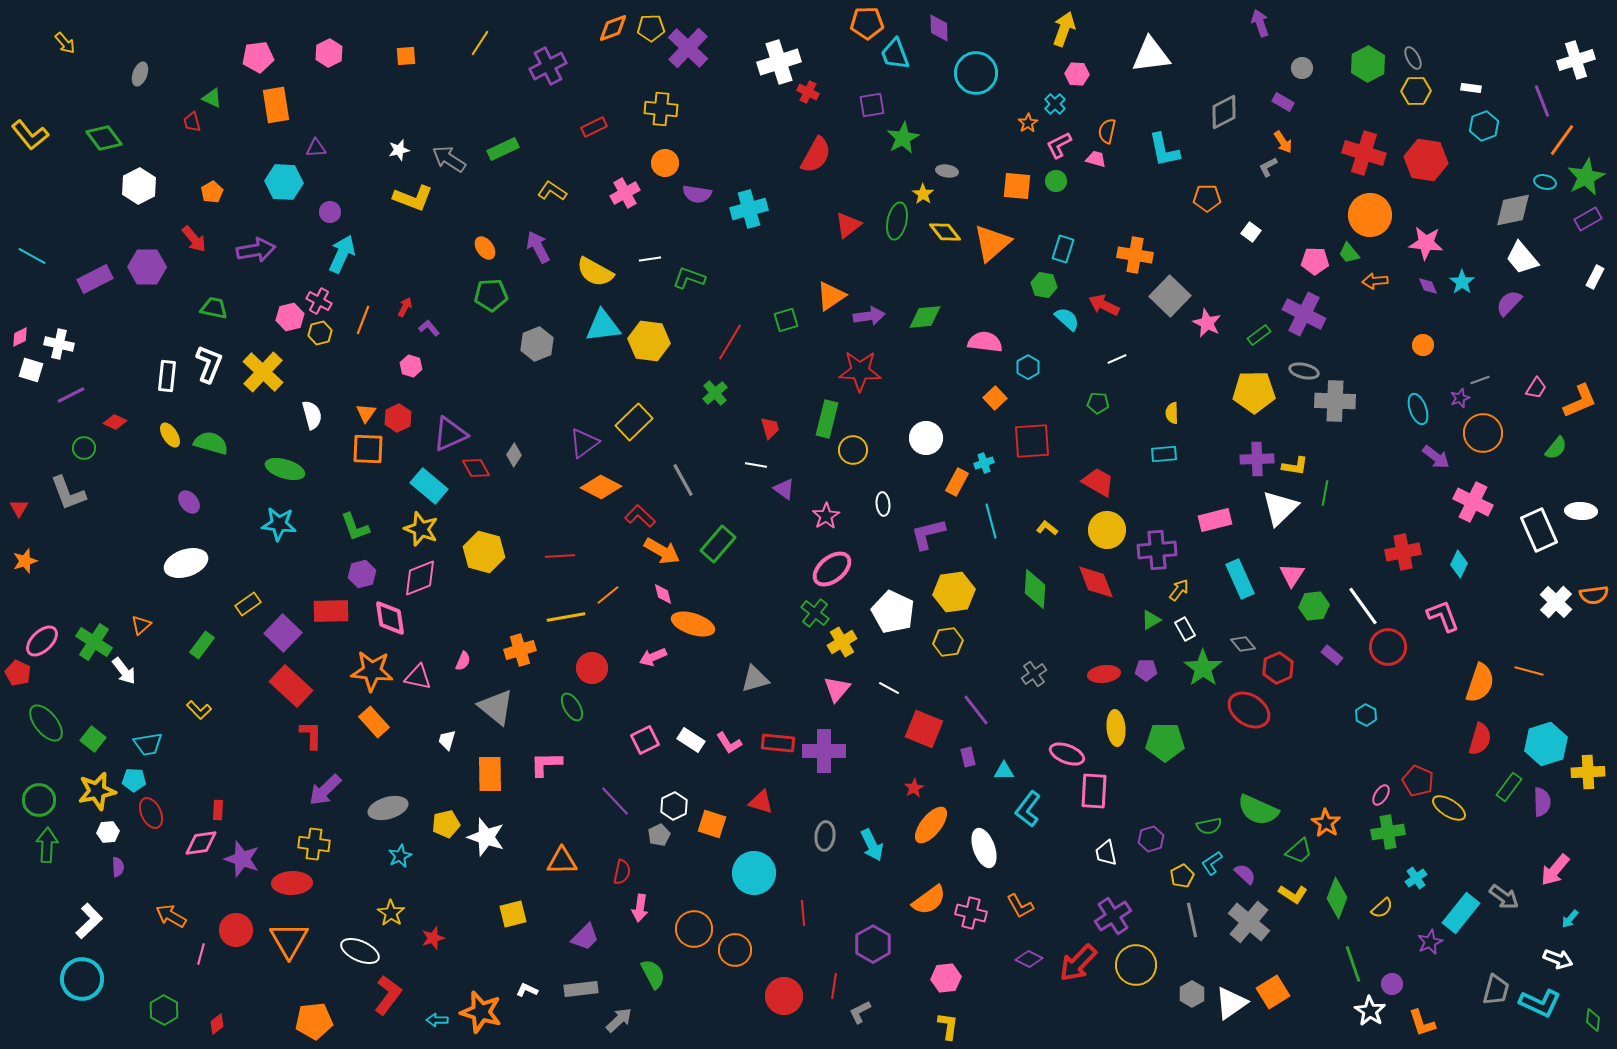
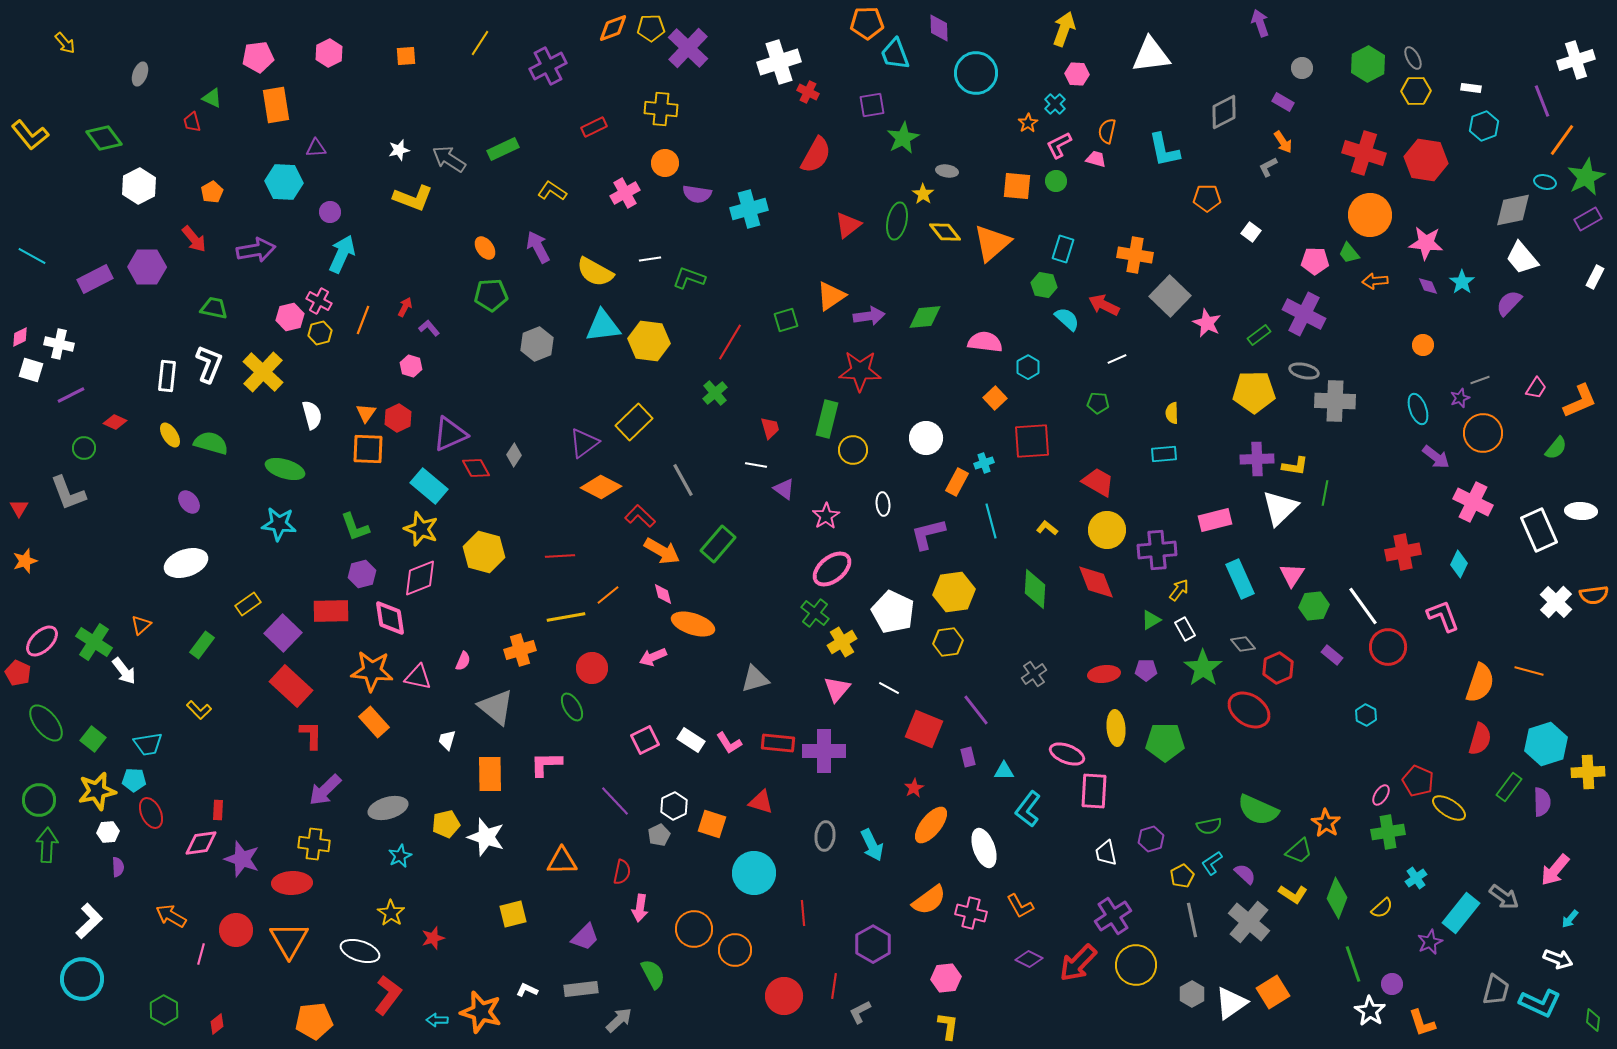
white ellipse at (360, 951): rotated 6 degrees counterclockwise
